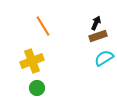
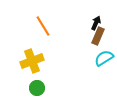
brown rectangle: rotated 48 degrees counterclockwise
